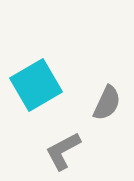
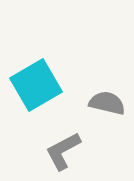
gray semicircle: rotated 102 degrees counterclockwise
